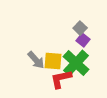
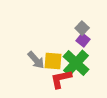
gray square: moved 2 px right
